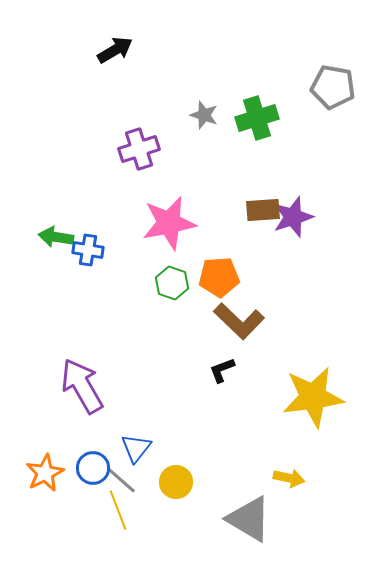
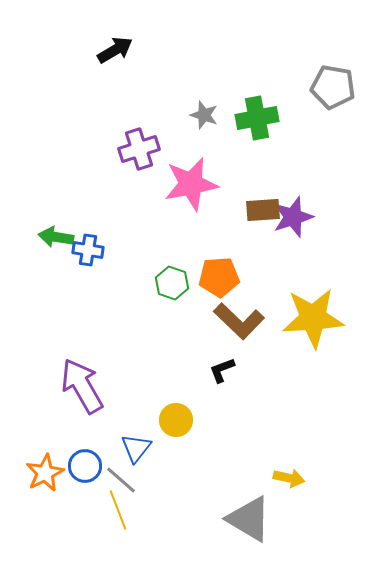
green cross: rotated 6 degrees clockwise
pink star: moved 22 px right, 39 px up
yellow star: moved 79 px up; rotated 4 degrees clockwise
blue circle: moved 8 px left, 2 px up
yellow circle: moved 62 px up
